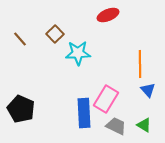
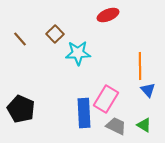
orange line: moved 2 px down
